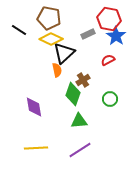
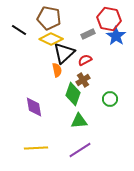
red semicircle: moved 23 px left
